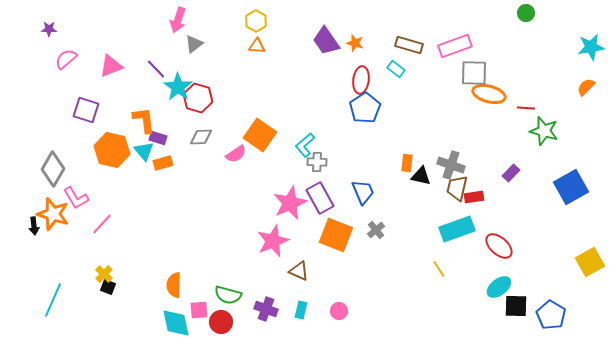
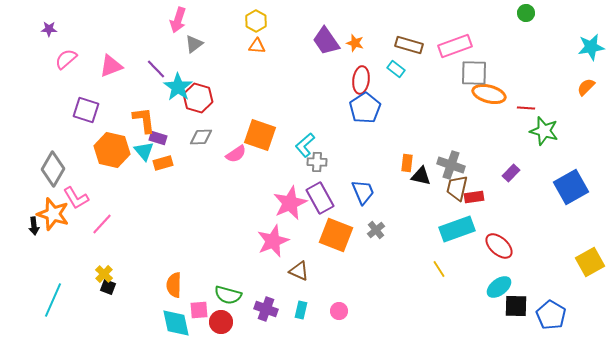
orange square at (260, 135): rotated 16 degrees counterclockwise
